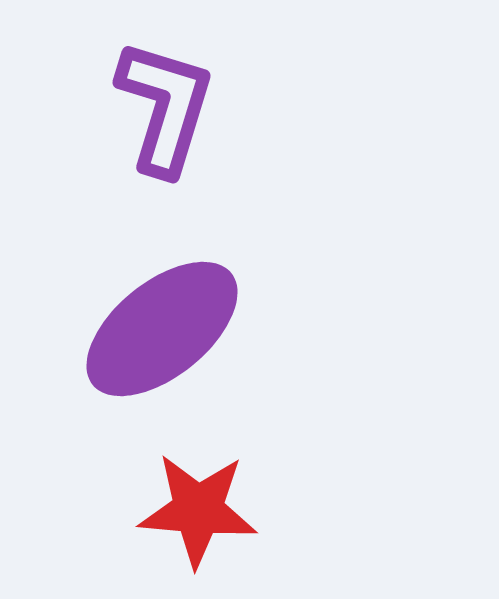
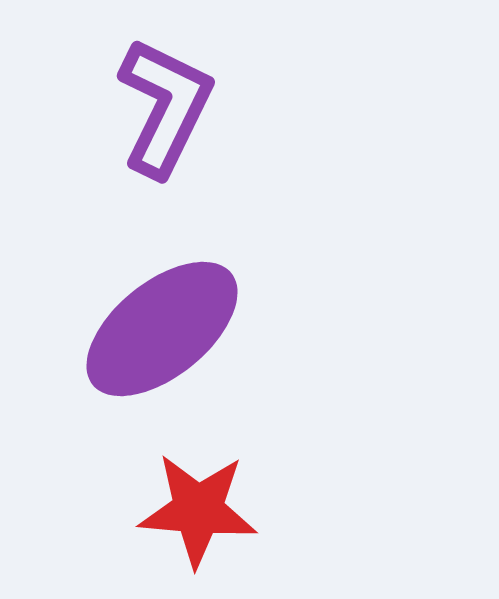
purple L-shape: rotated 9 degrees clockwise
